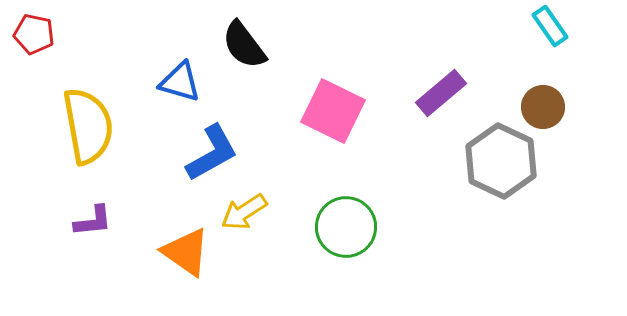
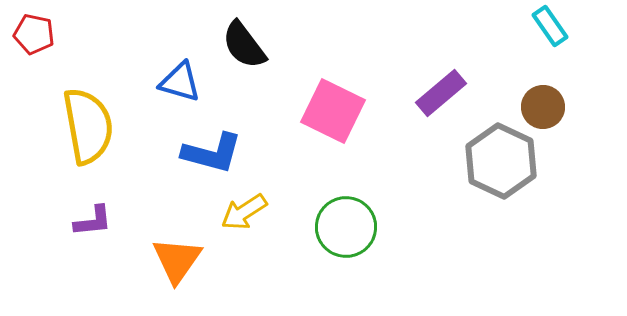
blue L-shape: rotated 44 degrees clockwise
orange triangle: moved 9 px left, 8 px down; rotated 30 degrees clockwise
